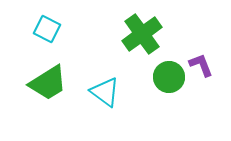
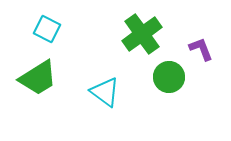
purple L-shape: moved 16 px up
green trapezoid: moved 10 px left, 5 px up
